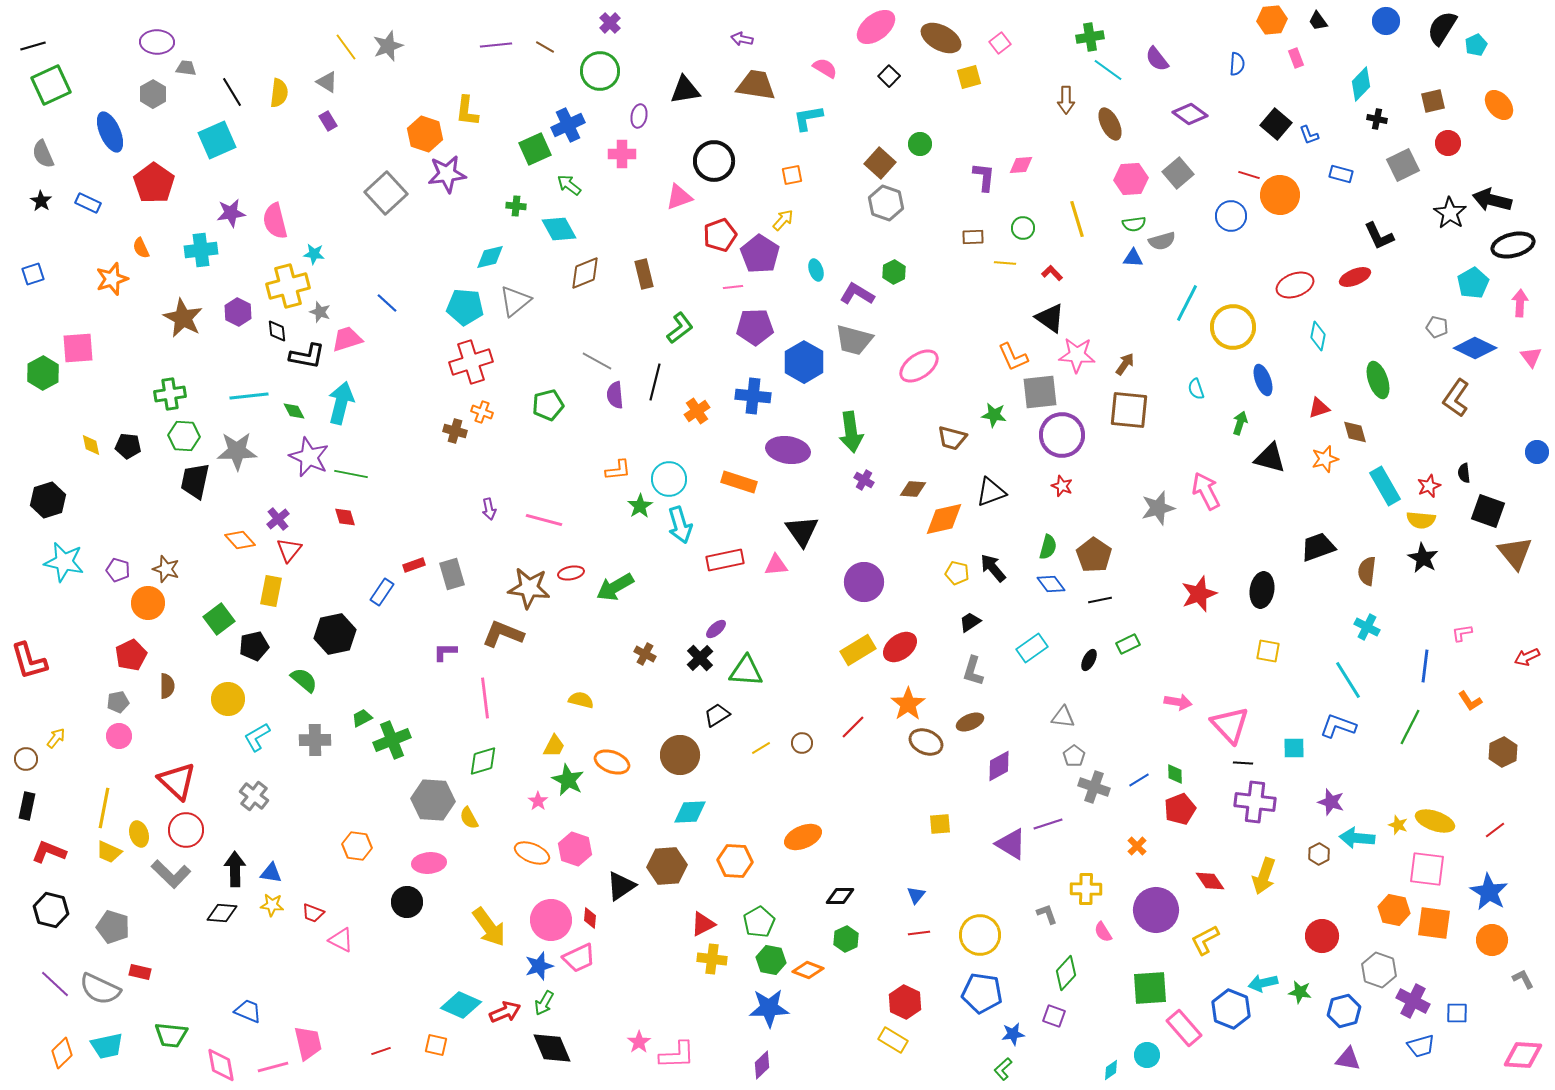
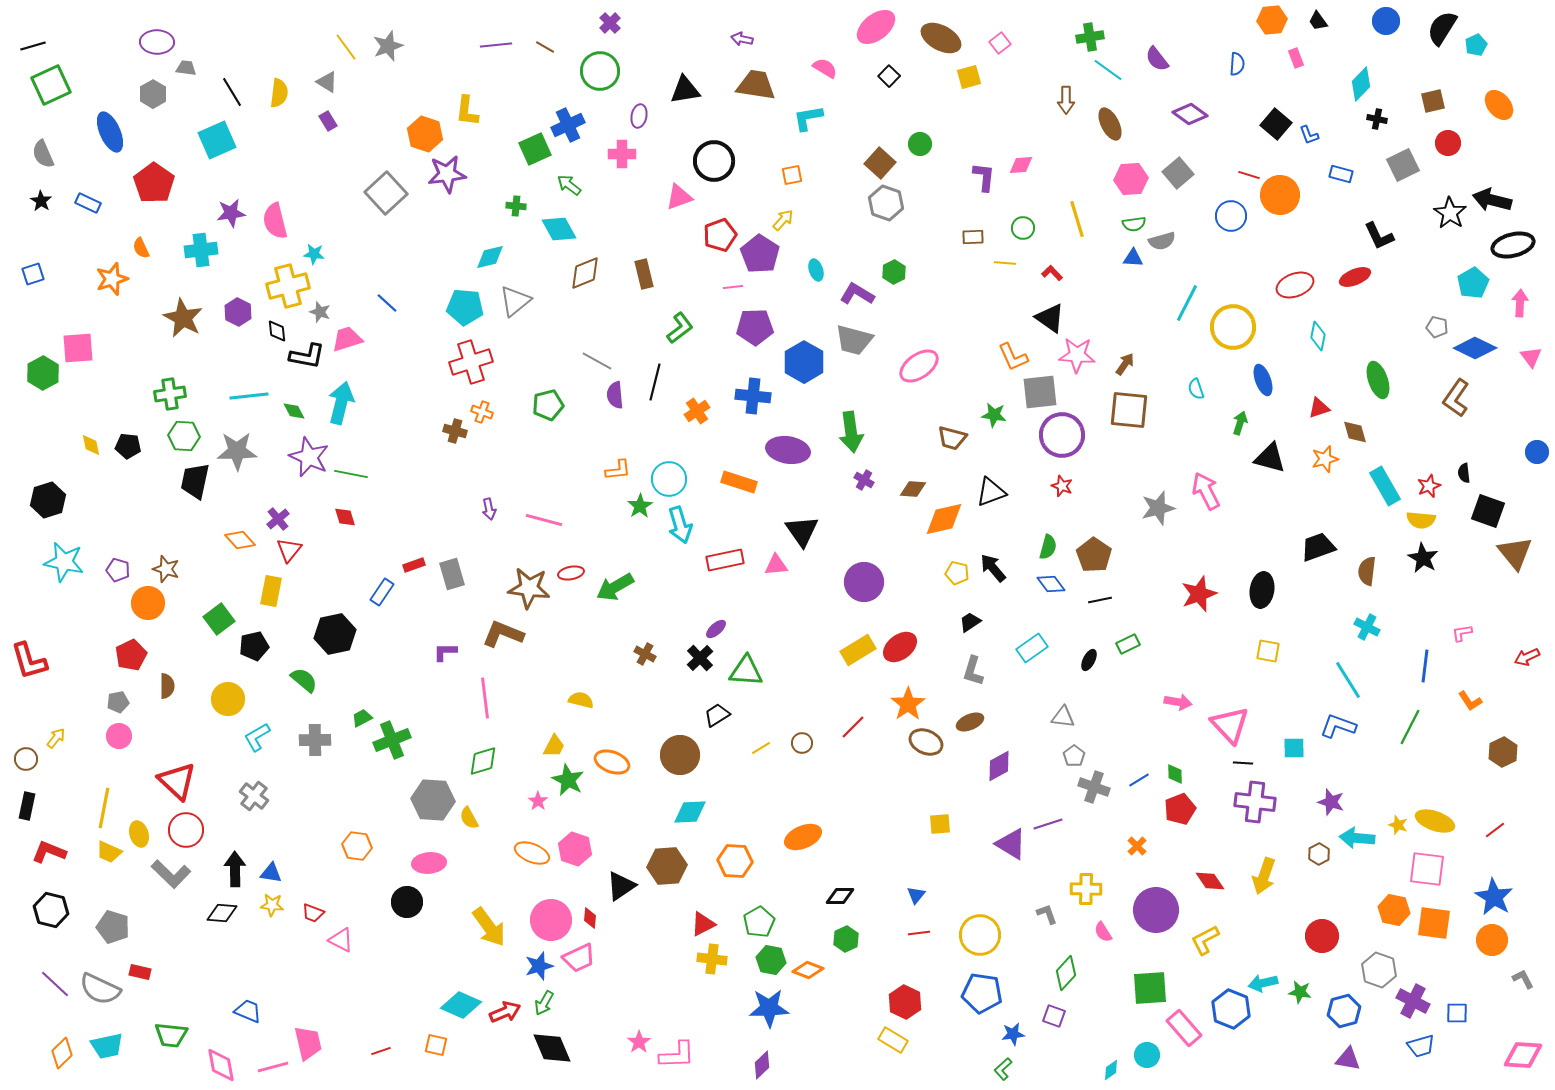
blue star at (1489, 892): moved 5 px right, 5 px down
